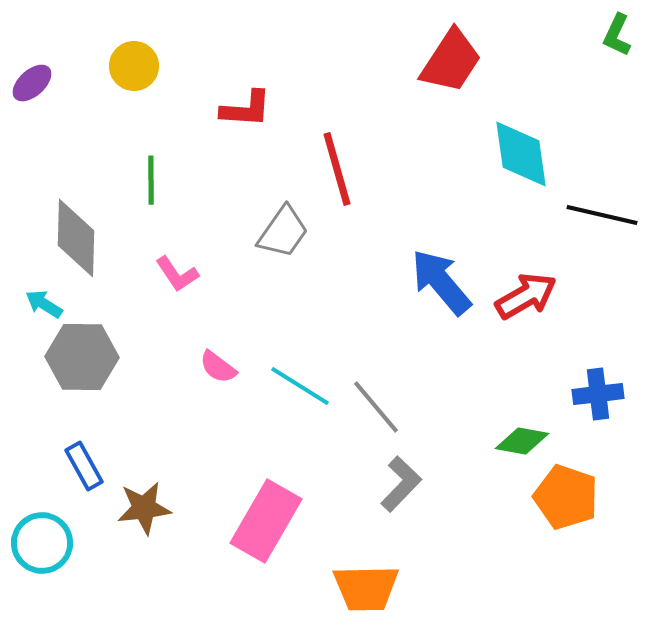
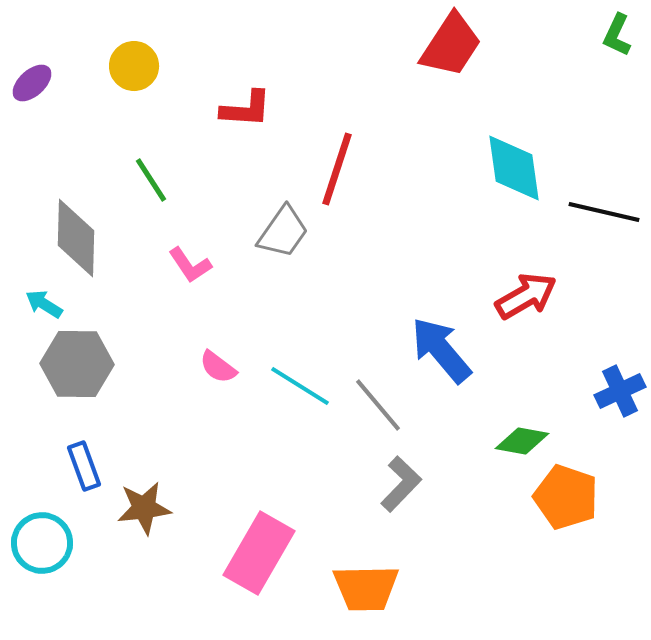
red trapezoid: moved 16 px up
cyan diamond: moved 7 px left, 14 px down
red line: rotated 34 degrees clockwise
green line: rotated 33 degrees counterclockwise
black line: moved 2 px right, 3 px up
pink L-shape: moved 13 px right, 9 px up
blue arrow: moved 68 px down
gray hexagon: moved 5 px left, 7 px down
blue cross: moved 22 px right, 3 px up; rotated 18 degrees counterclockwise
gray line: moved 2 px right, 2 px up
blue rectangle: rotated 9 degrees clockwise
pink rectangle: moved 7 px left, 32 px down
